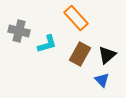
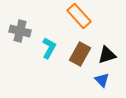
orange rectangle: moved 3 px right, 2 px up
gray cross: moved 1 px right
cyan L-shape: moved 2 px right, 4 px down; rotated 45 degrees counterclockwise
black triangle: rotated 24 degrees clockwise
